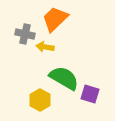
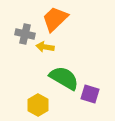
yellow hexagon: moved 2 px left, 5 px down
